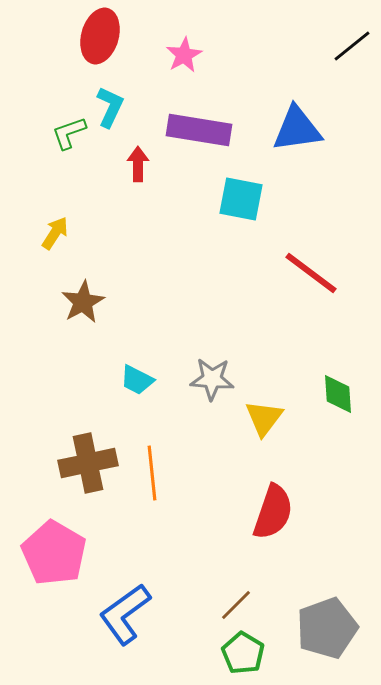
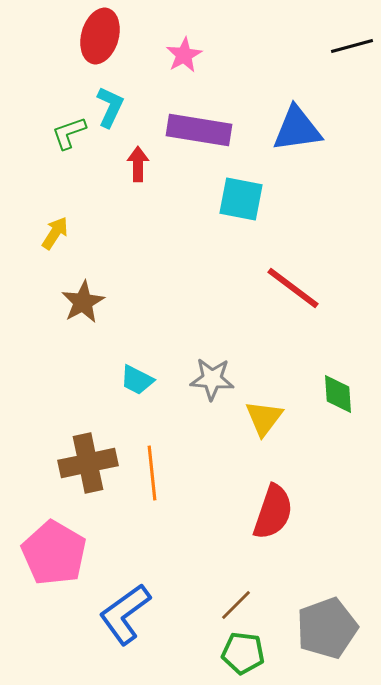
black line: rotated 24 degrees clockwise
red line: moved 18 px left, 15 px down
green pentagon: rotated 24 degrees counterclockwise
